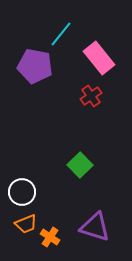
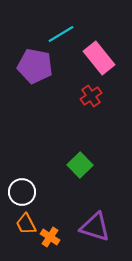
cyan line: rotated 20 degrees clockwise
orange trapezoid: rotated 85 degrees clockwise
